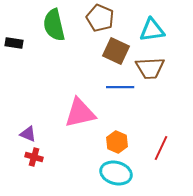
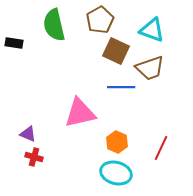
brown pentagon: moved 2 px down; rotated 20 degrees clockwise
cyan triangle: rotated 28 degrees clockwise
brown trapezoid: rotated 16 degrees counterclockwise
blue line: moved 1 px right
